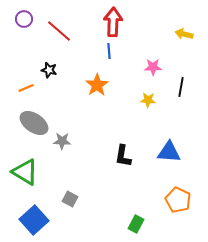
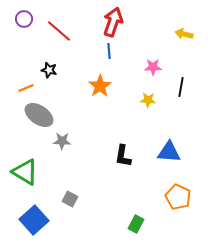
red arrow: rotated 16 degrees clockwise
orange star: moved 3 px right, 1 px down
gray ellipse: moved 5 px right, 8 px up
orange pentagon: moved 3 px up
